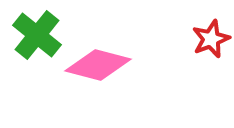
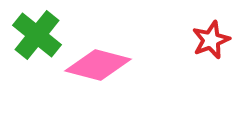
red star: moved 1 px down
